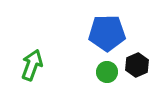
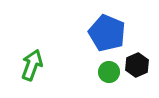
blue pentagon: rotated 24 degrees clockwise
green circle: moved 2 px right
